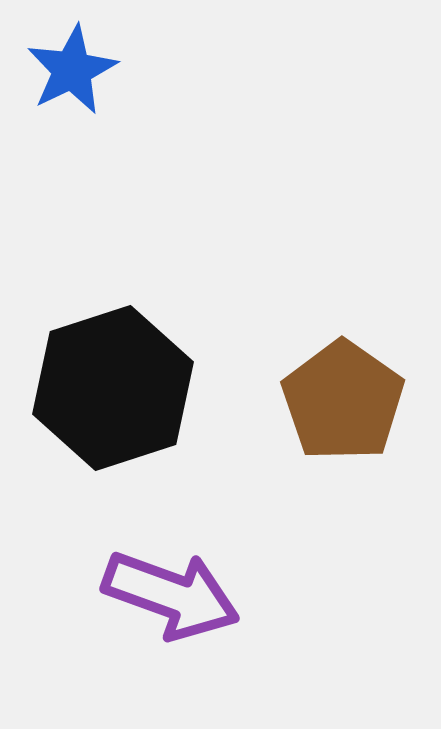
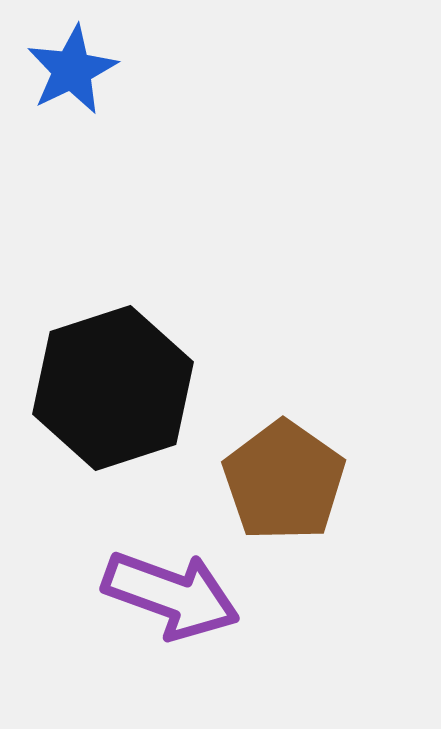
brown pentagon: moved 59 px left, 80 px down
